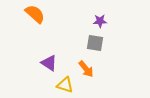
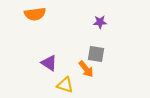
orange semicircle: rotated 130 degrees clockwise
purple star: moved 1 px down
gray square: moved 1 px right, 11 px down
